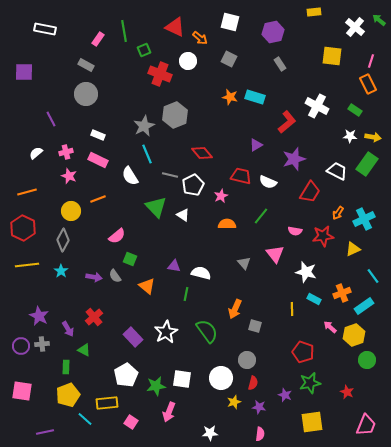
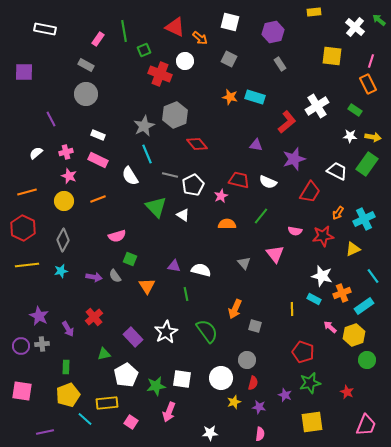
white circle at (188, 61): moved 3 px left
white cross at (317, 106): rotated 30 degrees clockwise
purple triangle at (256, 145): rotated 40 degrees clockwise
red diamond at (202, 153): moved 5 px left, 9 px up
red trapezoid at (241, 176): moved 2 px left, 4 px down
yellow circle at (71, 211): moved 7 px left, 10 px up
pink semicircle at (117, 236): rotated 24 degrees clockwise
cyan star at (61, 271): rotated 24 degrees clockwise
white star at (306, 272): moved 16 px right, 4 px down
white semicircle at (201, 273): moved 3 px up
orange triangle at (147, 286): rotated 18 degrees clockwise
green line at (186, 294): rotated 24 degrees counterclockwise
green triangle at (84, 350): moved 20 px right, 4 px down; rotated 40 degrees counterclockwise
